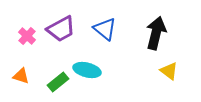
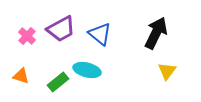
blue triangle: moved 5 px left, 5 px down
black arrow: rotated 12 degrees clockwise
yellow triangle: moved 2 px left; rotated 30 degrees clockwise
